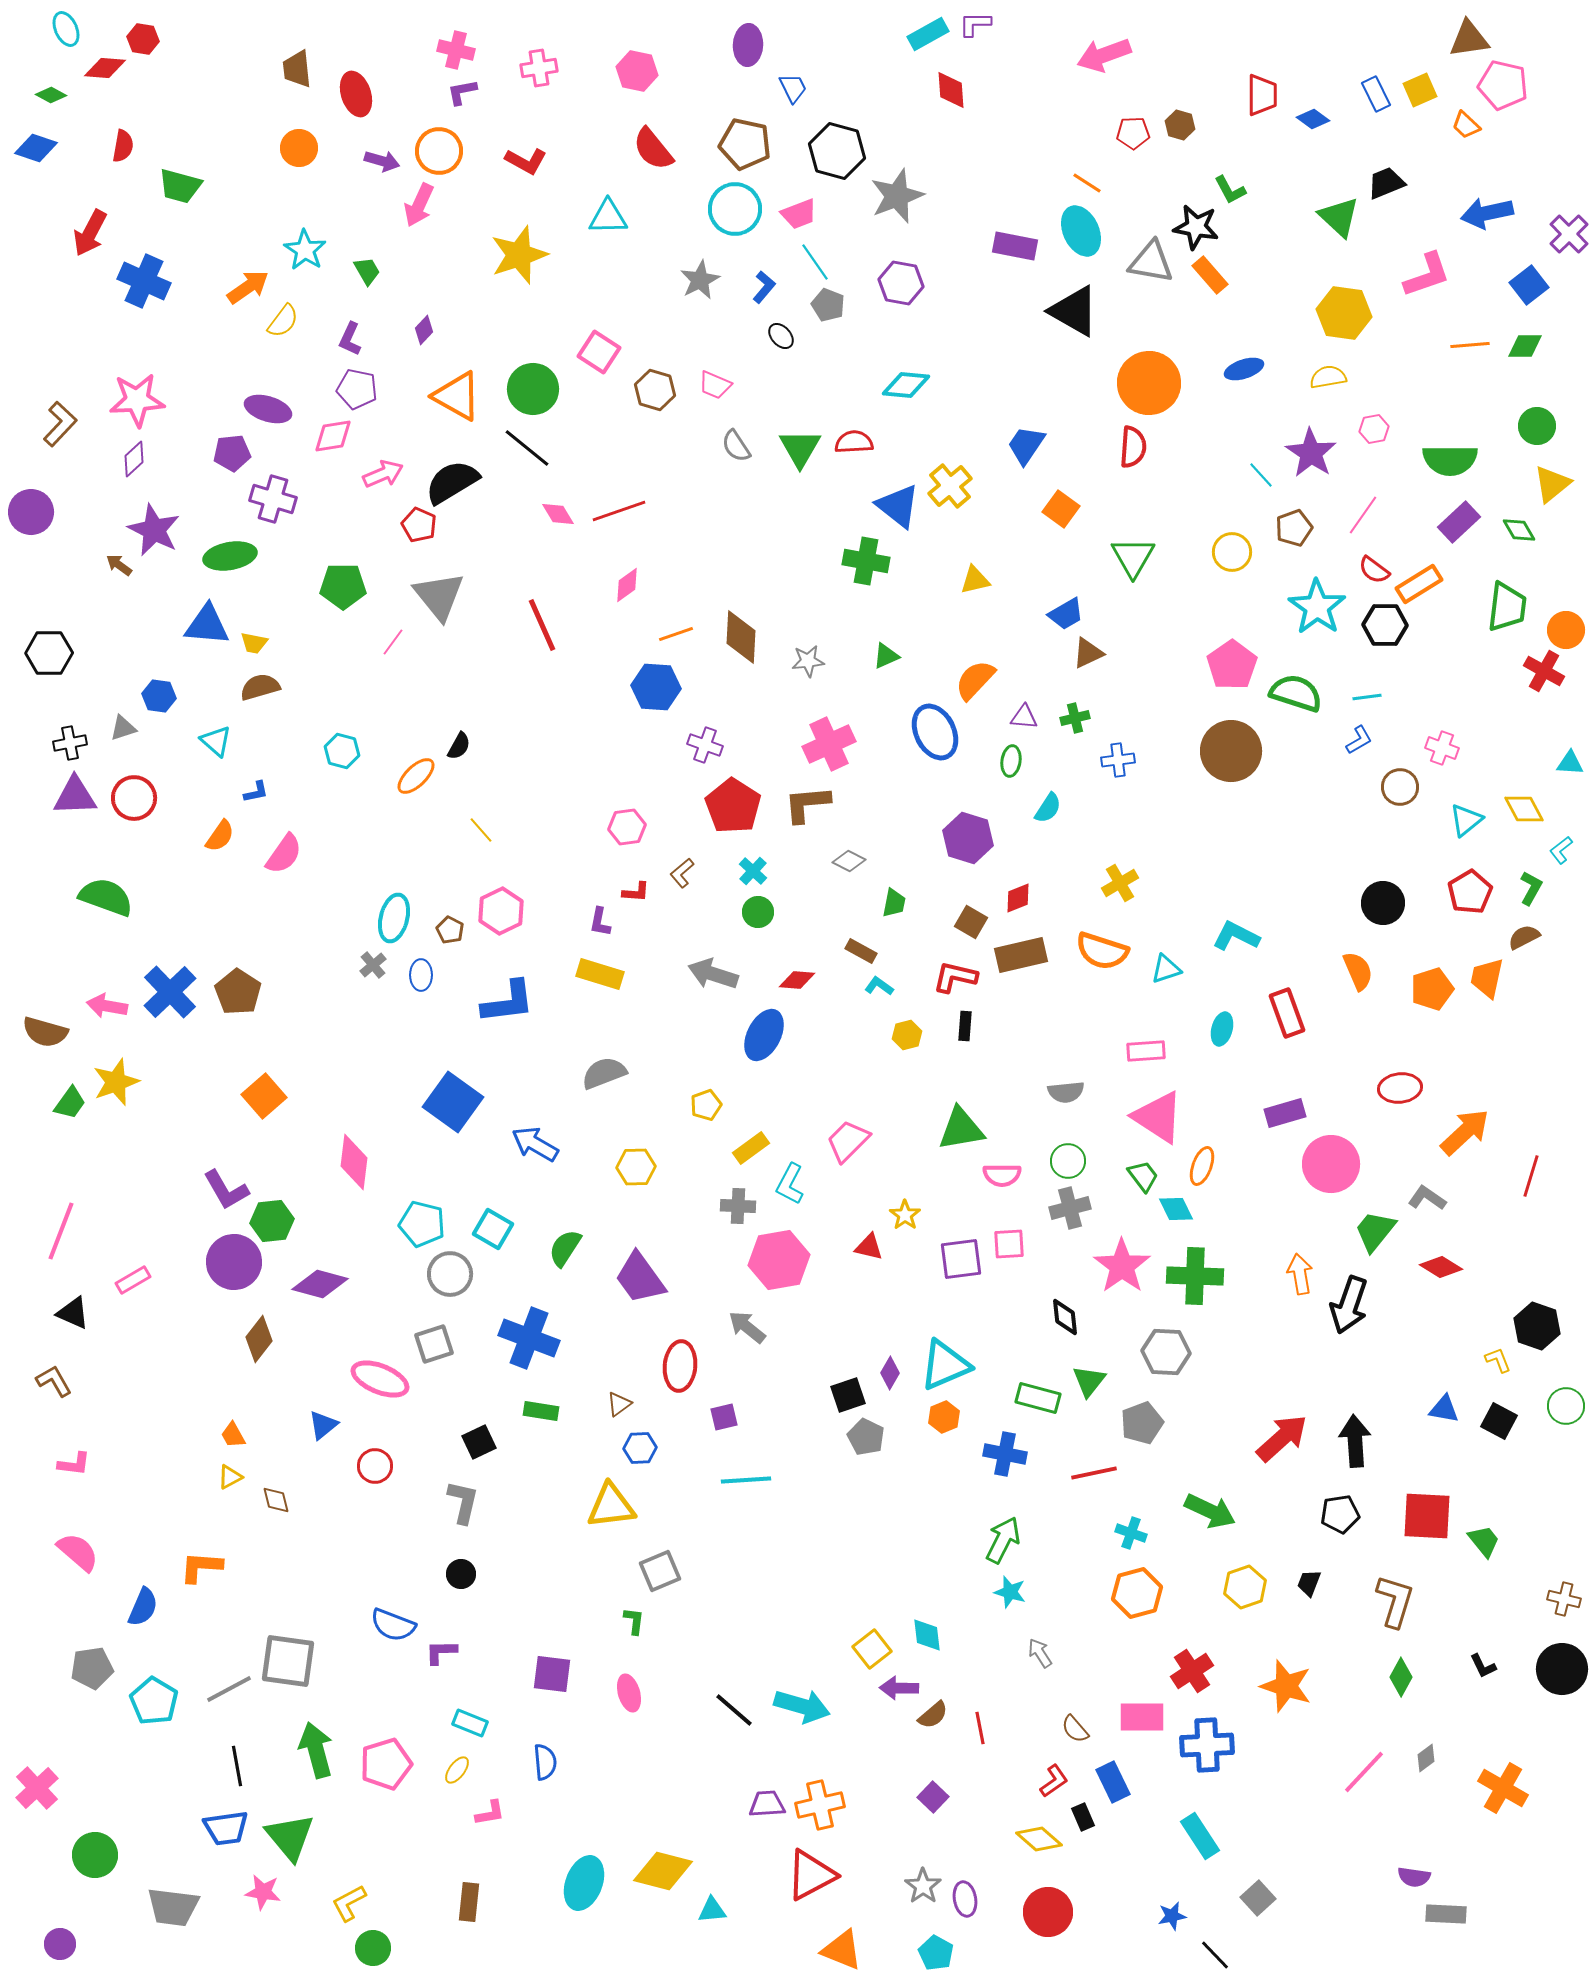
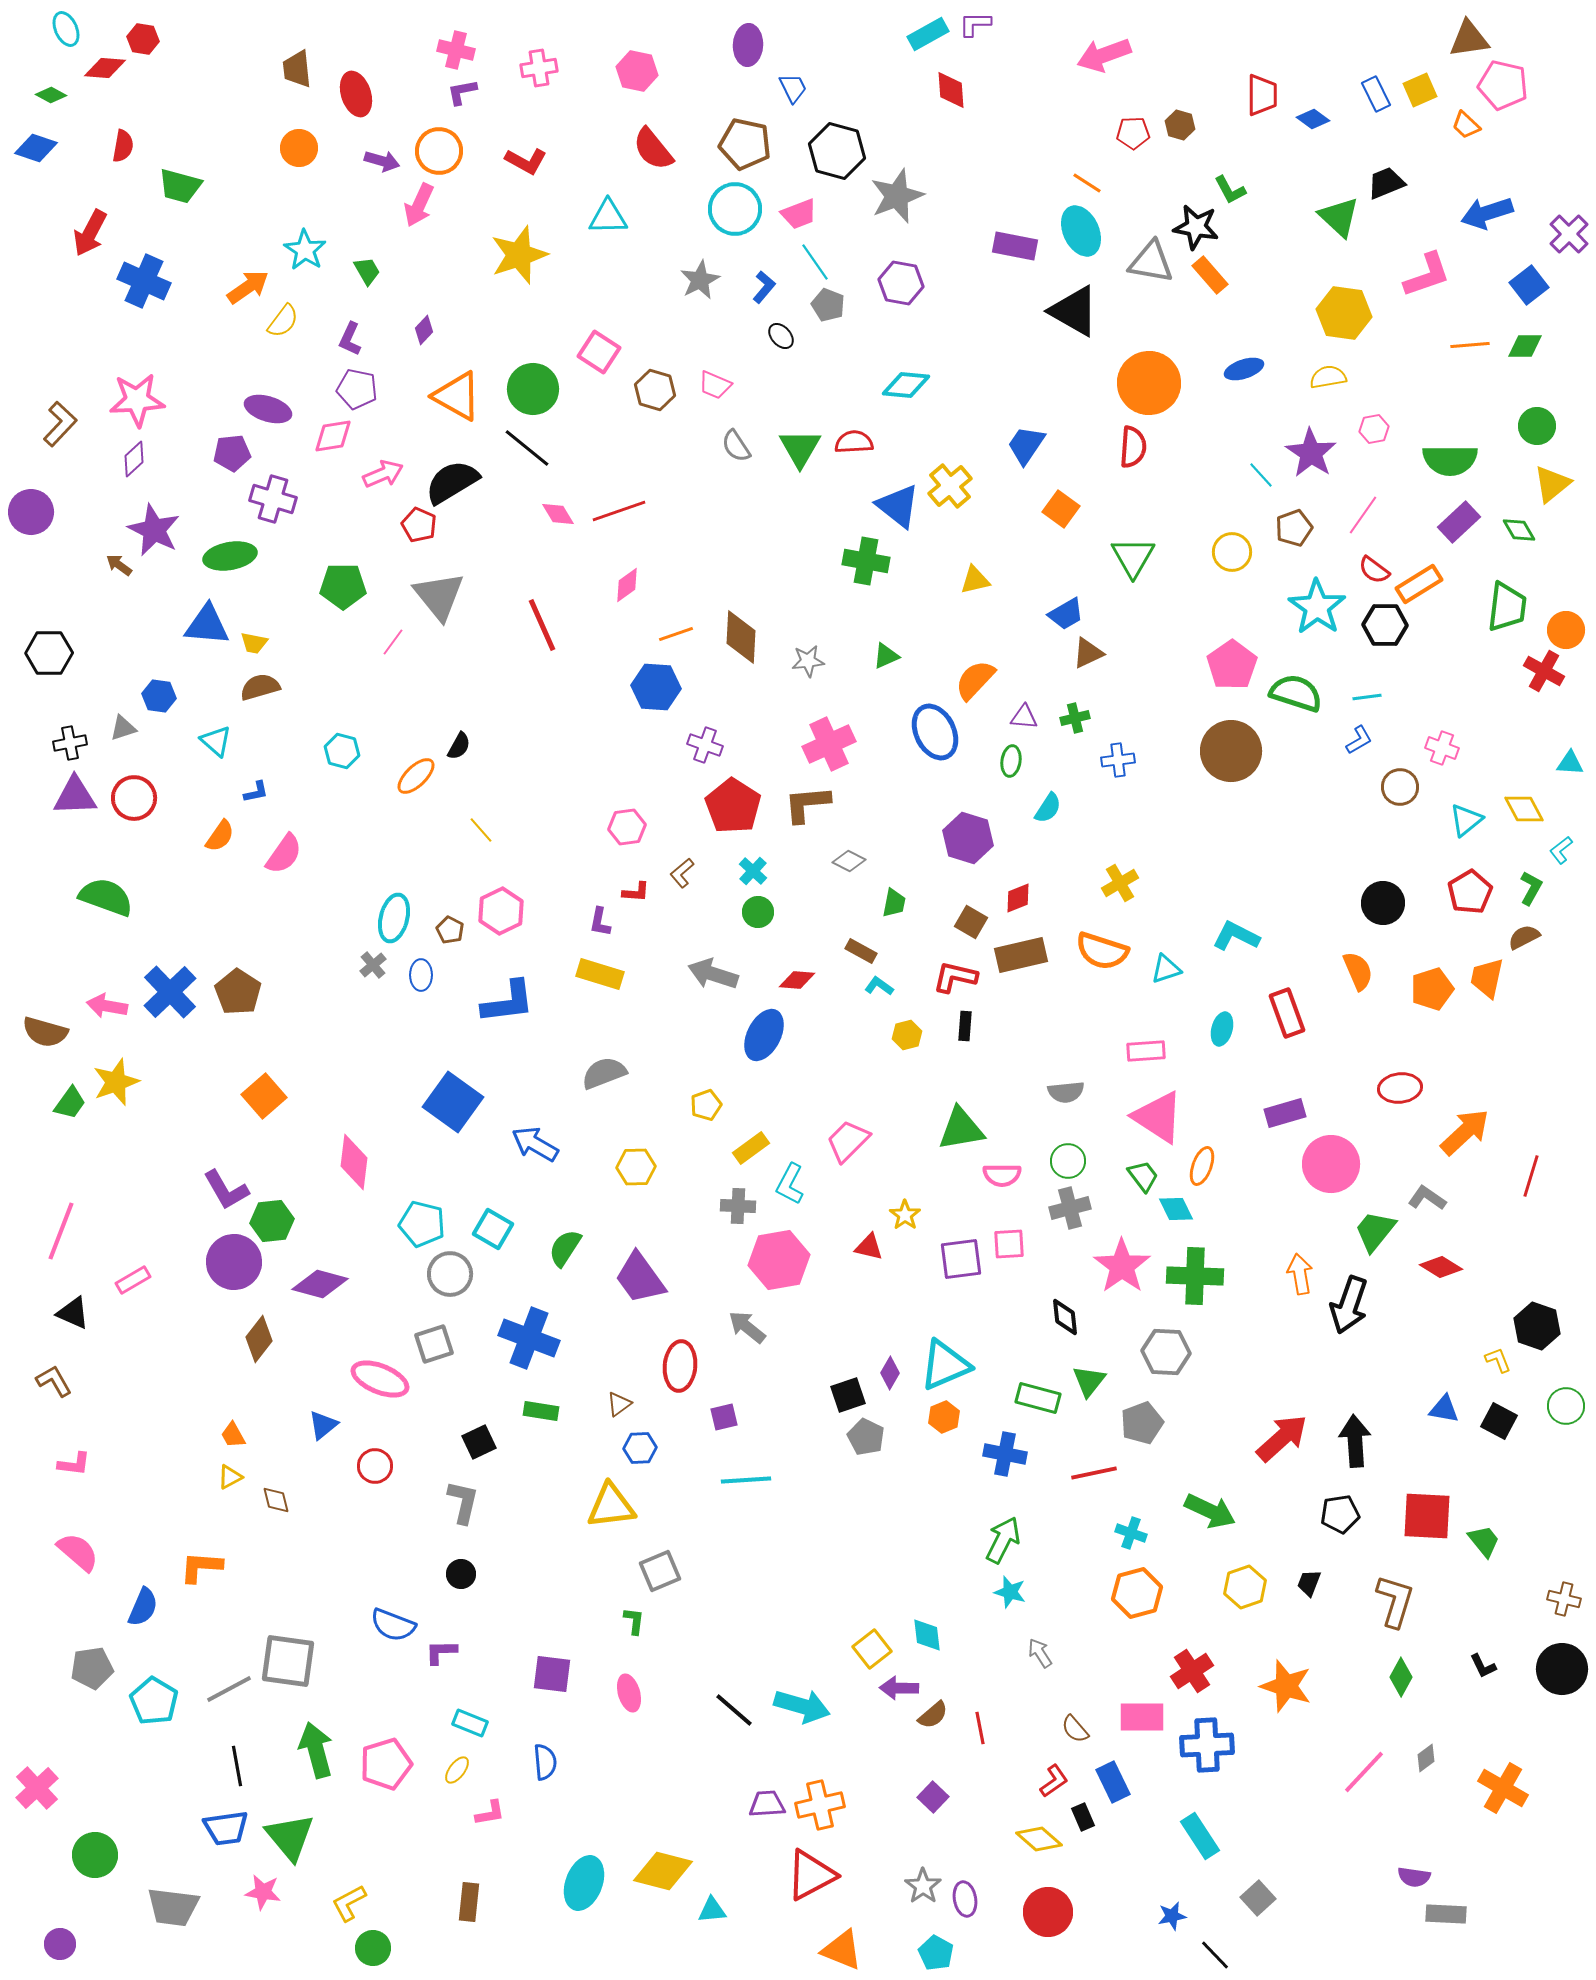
blue arrow at (1487, 213): rotated 6 degrees counterclockwise
